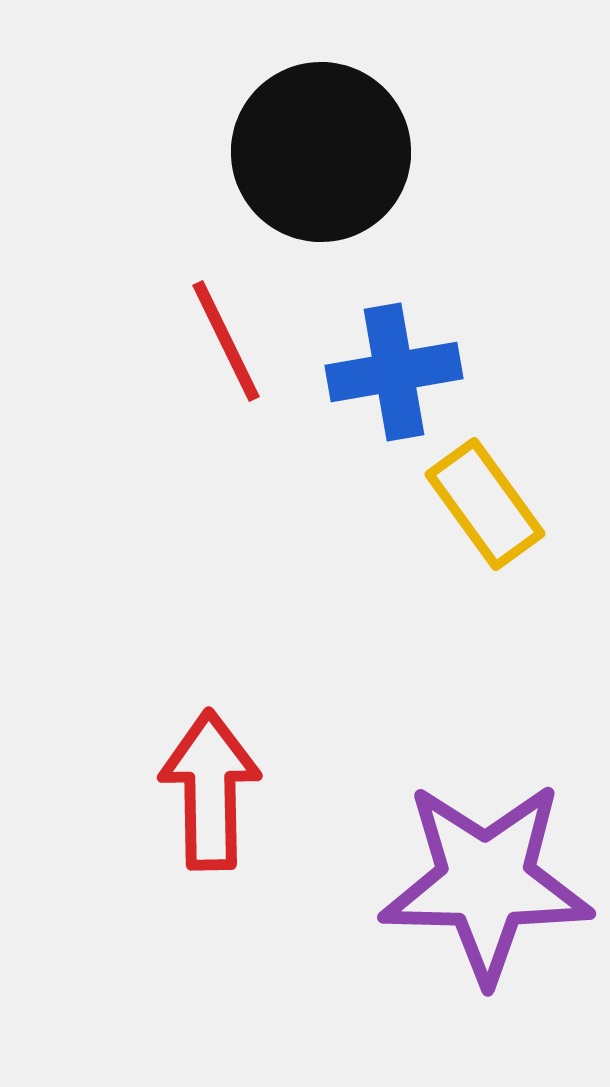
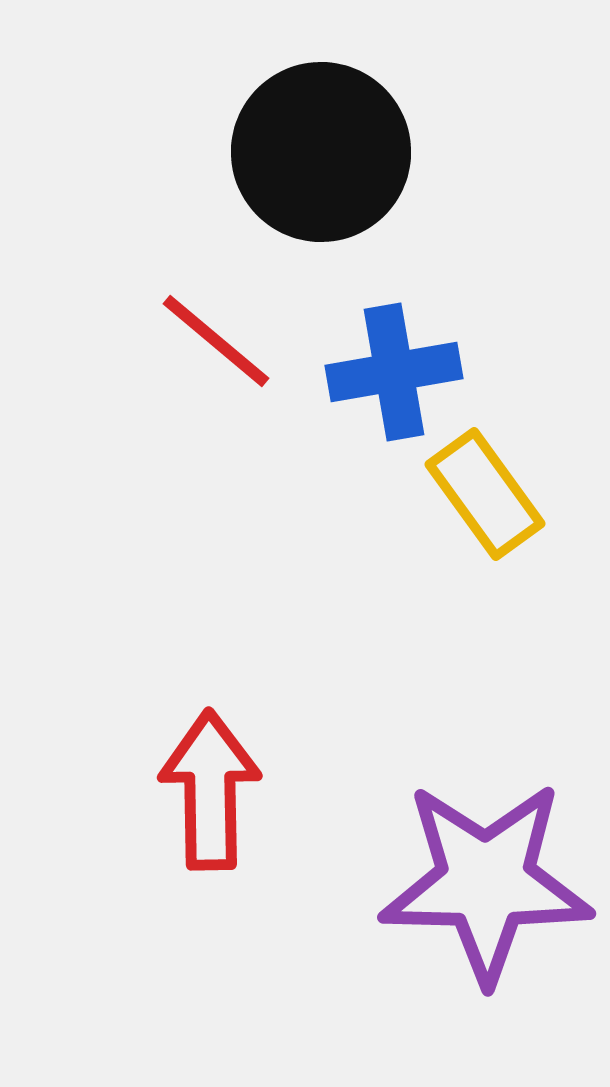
red line: moved 10 px left; rotated 24 degrees counterclockwise
yellow rectangle: moved 10 px up
